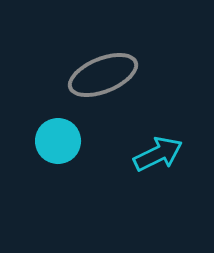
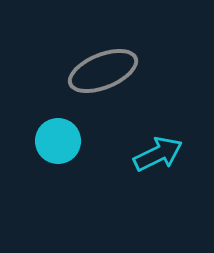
gray ellipse: moved 4 px up
